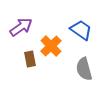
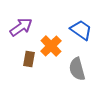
brown rectangle: moved 1 px left; rotated 21 degrees clockwise
gray semicircle: moved 7 px left
